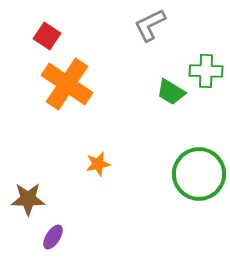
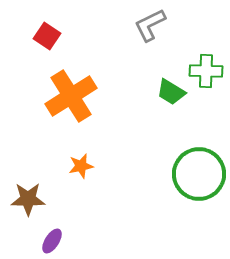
orange cross: moved 4 px right, 12 px down; rotated 24 degrees clockwise
orange star: moved 17 px left, 2 px down
purple ellipse: moved 1 px left, 4 px down
